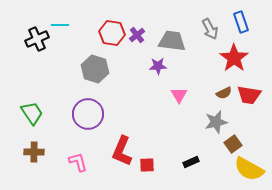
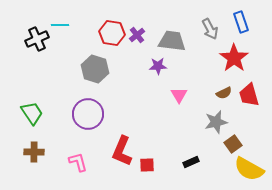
red trapezoid: rotated 65 degrees clockwise
